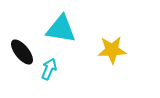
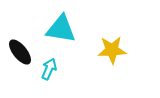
black ellipse: moved 2 px left
